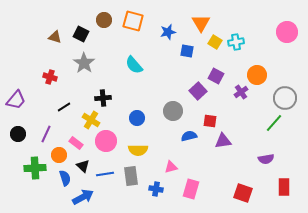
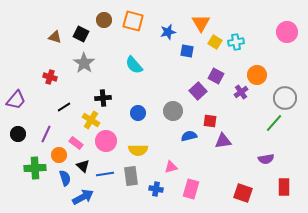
blue circle at (137, 118): moved 1 px right, 5 px up
